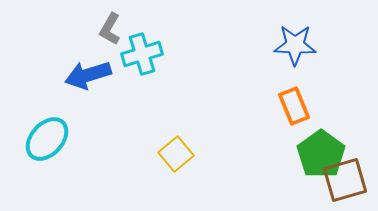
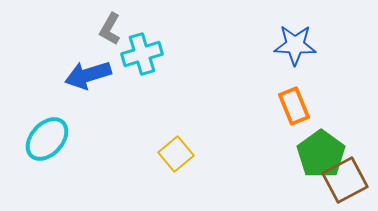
brown square: rotated 12 degrees counterclockwise
